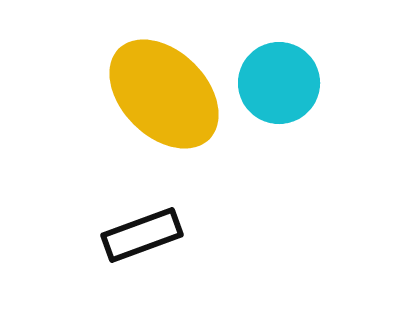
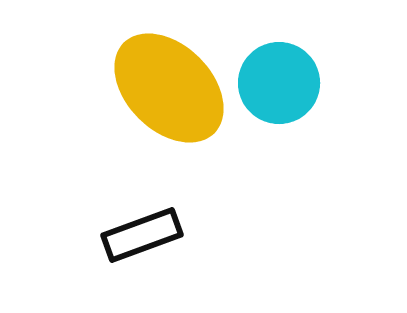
yellow ellipse: moved 5 px right, 6 px up
